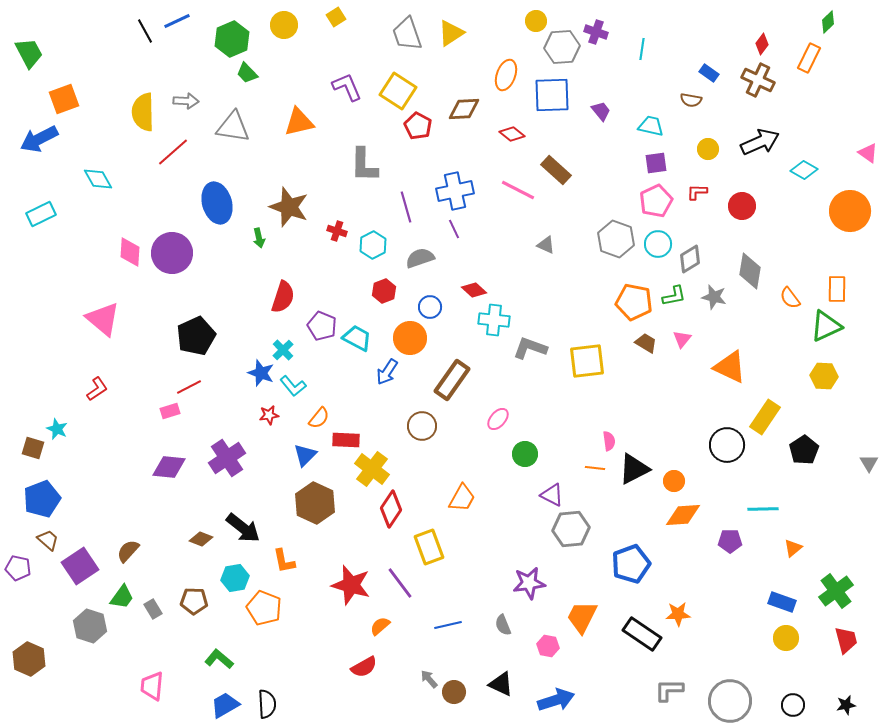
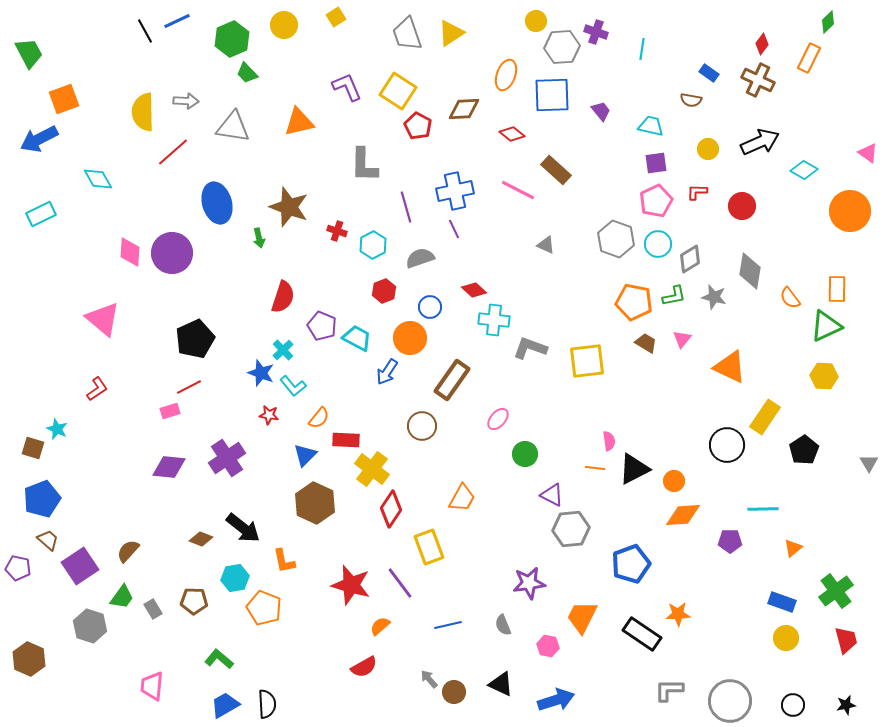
black pentagon at (196, 336): moved 1 px left, 3 px down
red star at (269, 415): rotated 18 degrees clockwise
